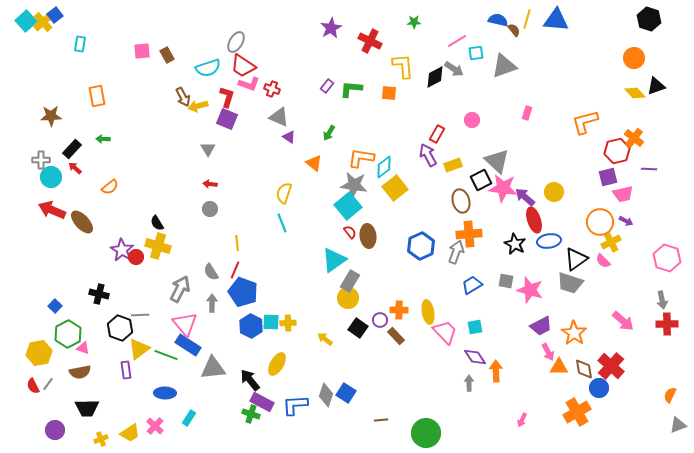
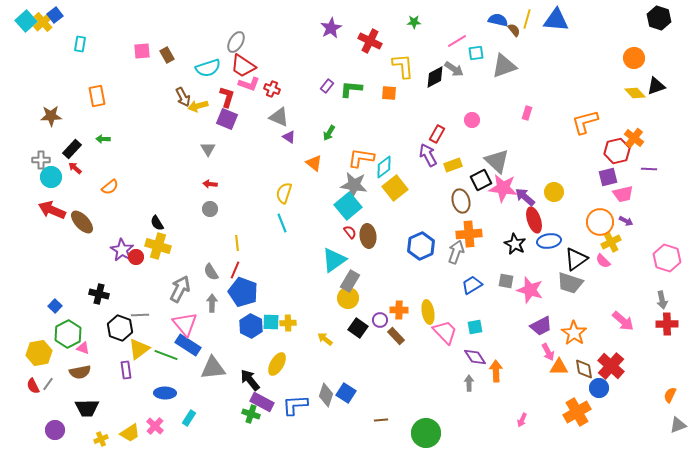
black hexagon at (649, 19): moved 10 px right, 1 px up
